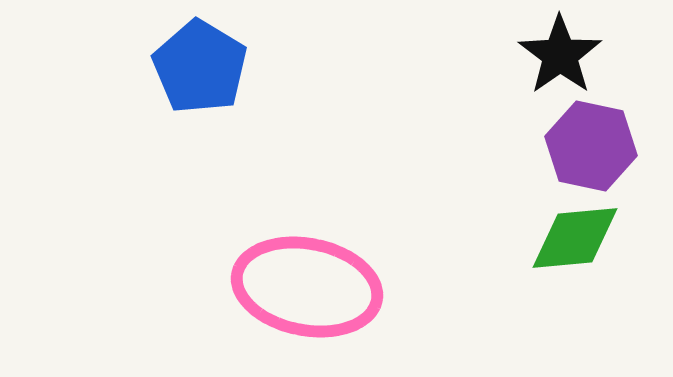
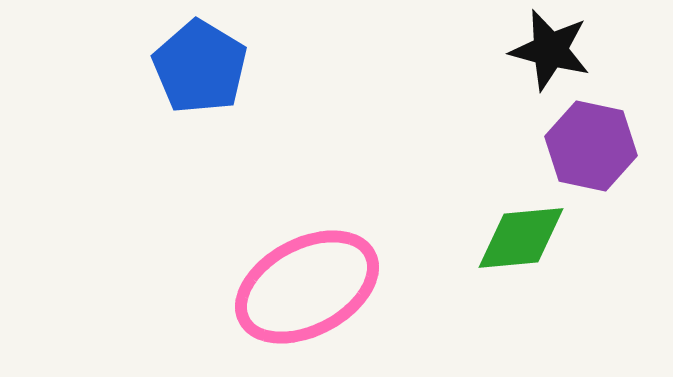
black star: moved 10 px left, 5 px up; rotated 22 degrees counterclockwise
green diamond: moved 54 px left
pink ellipse: rotated 39 degrees counterclockwise
